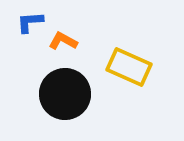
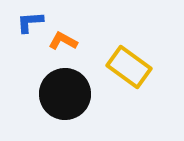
yellow rectangle: rotated 12 degrees clockwise
